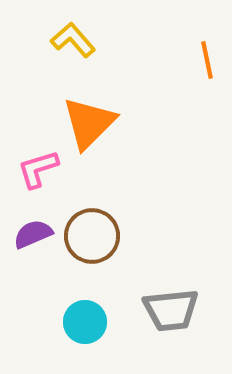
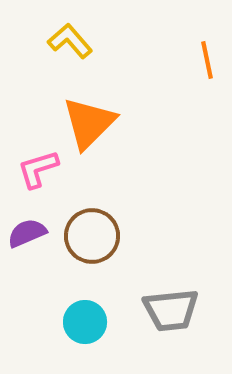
yellow L-shape: moved 3 px left, 1 px down
purple semicircle: moved 6 px left, 1 px up
